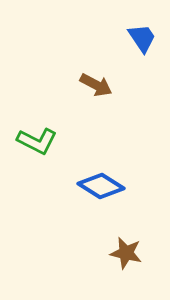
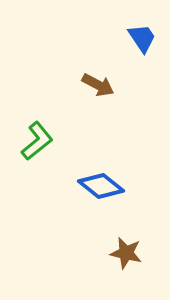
brown arrow: moved 2 px right
green L-shape: rotated 66 degrees counterclockwise
blue diamond: rotated 6 degrees clockwise
